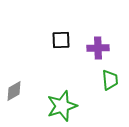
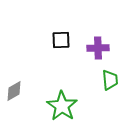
green star: rotated 20 degrees counterclockwise
